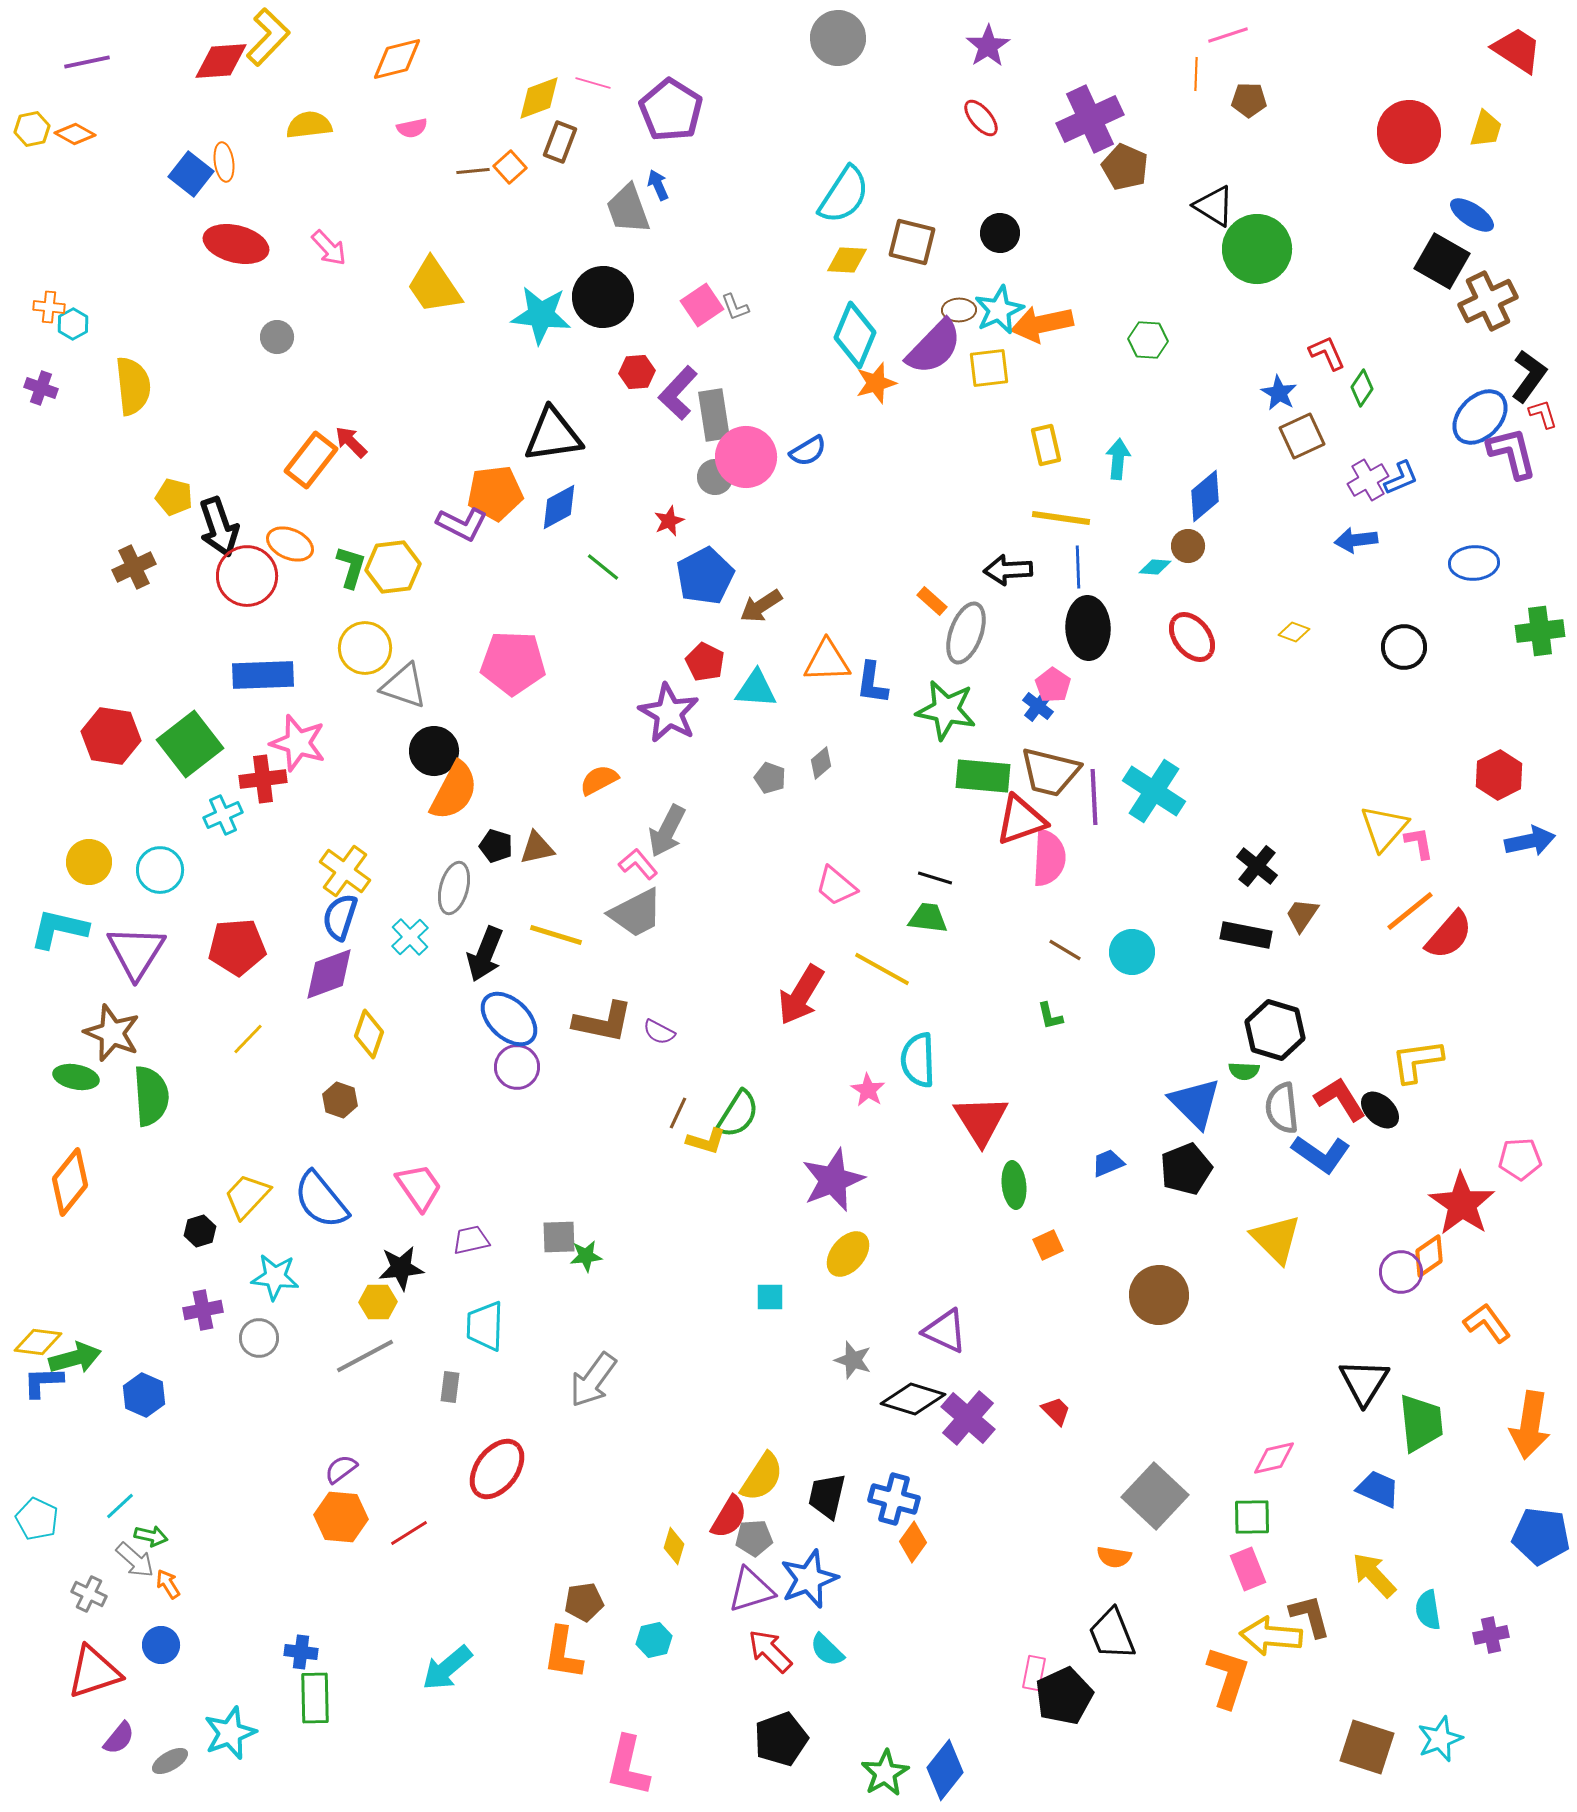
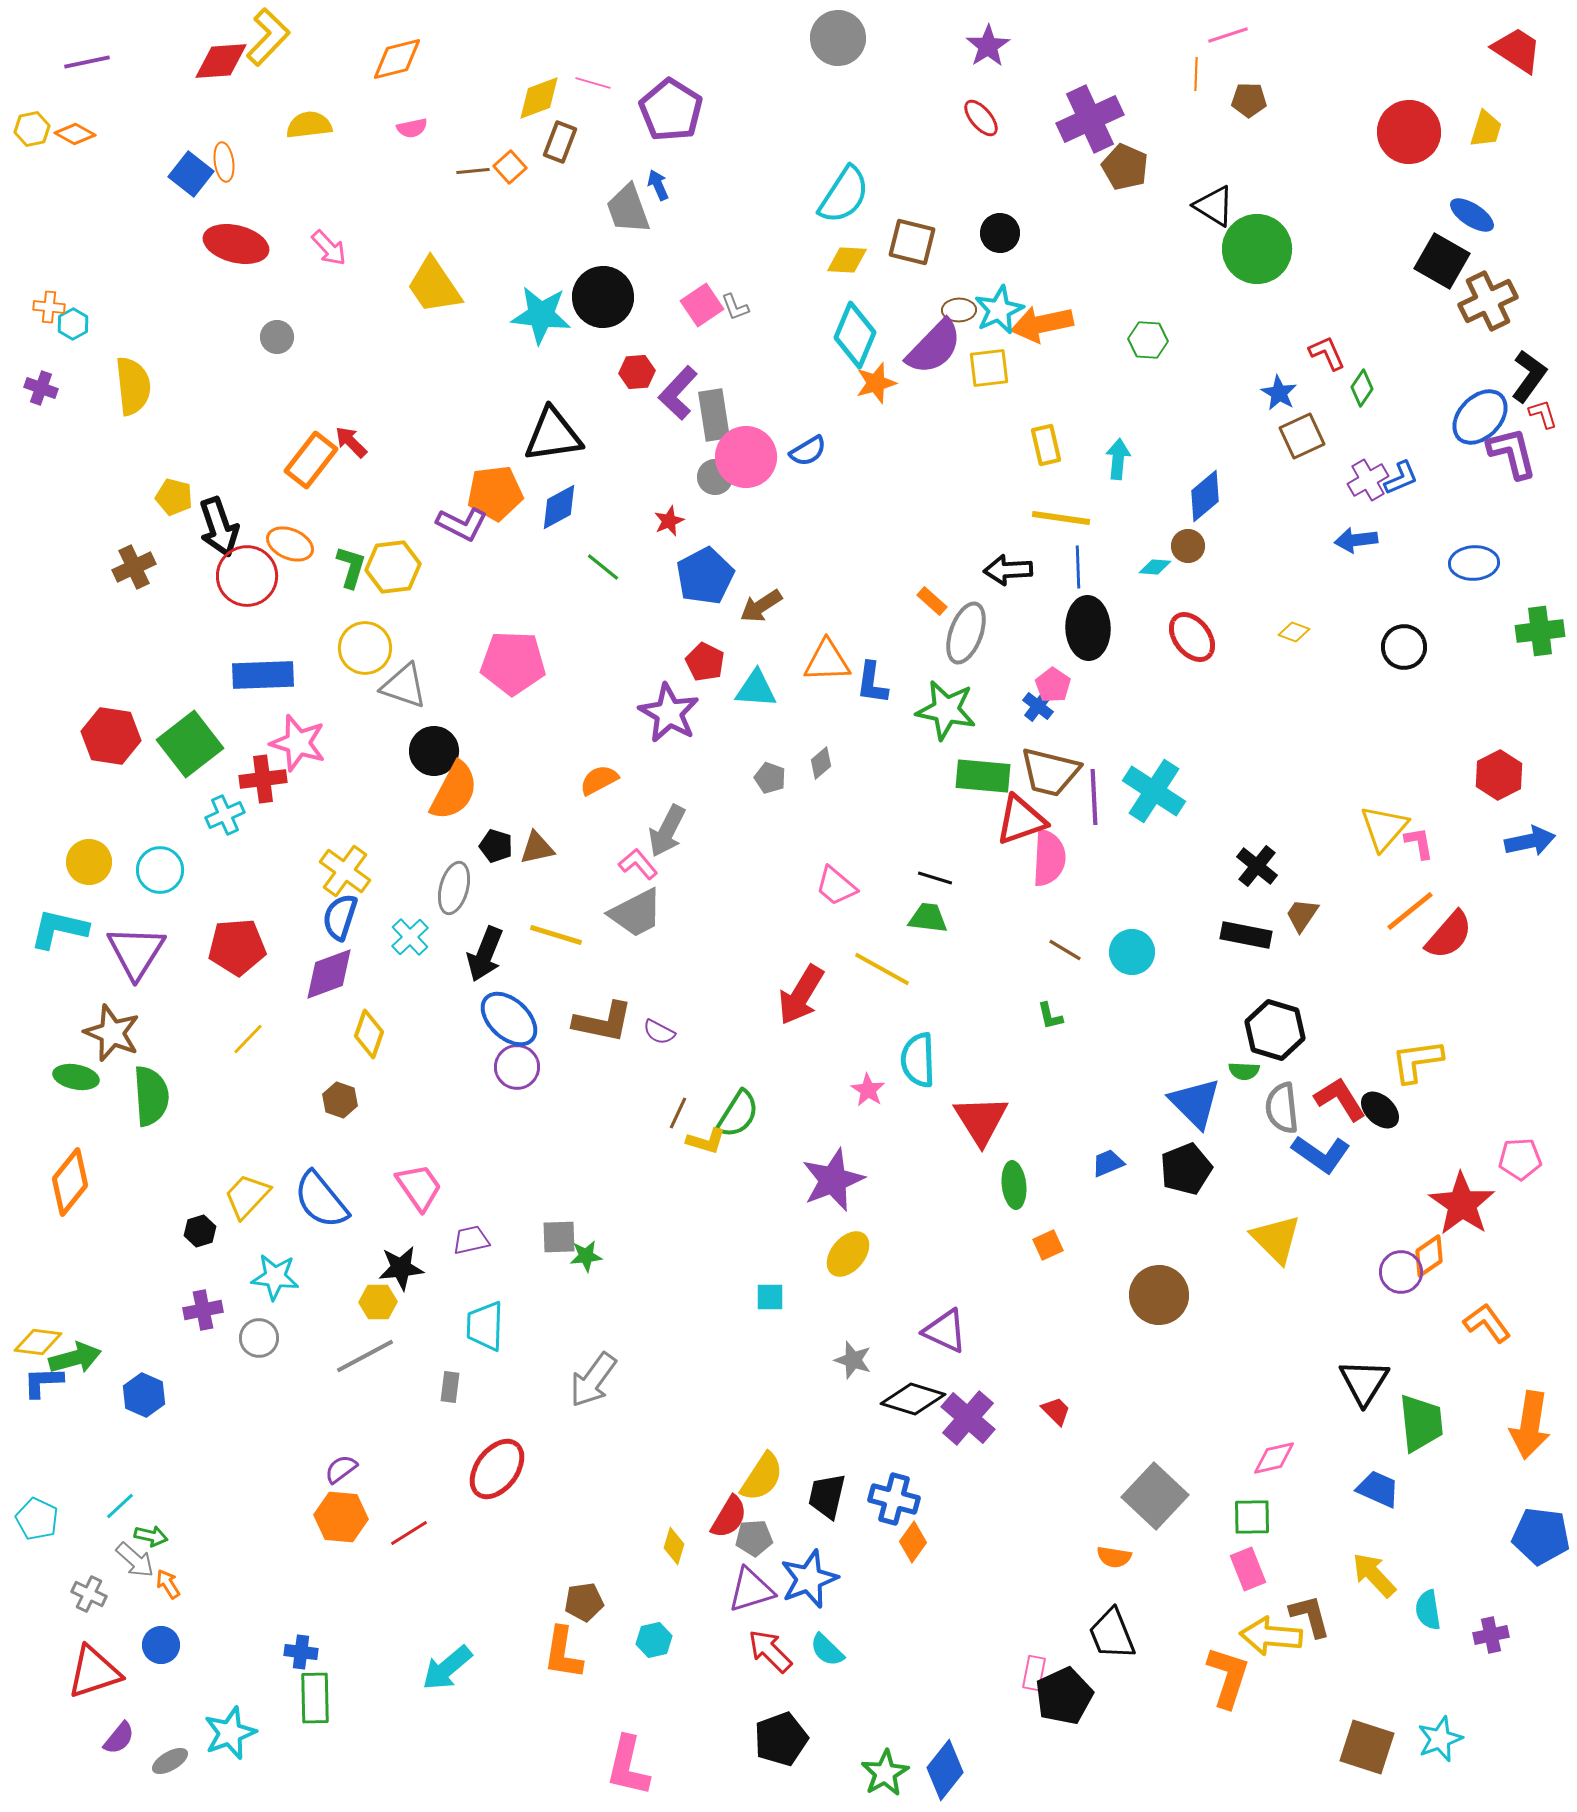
cyan cross at (223, 815): moved 2 px right
